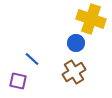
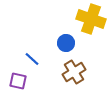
blue circle: moved 10 px left
